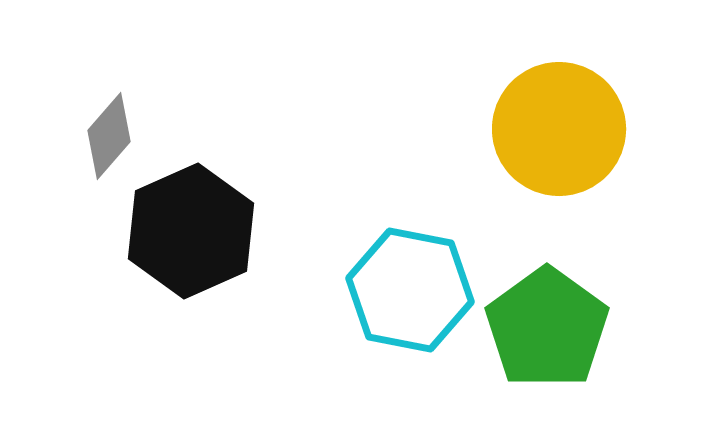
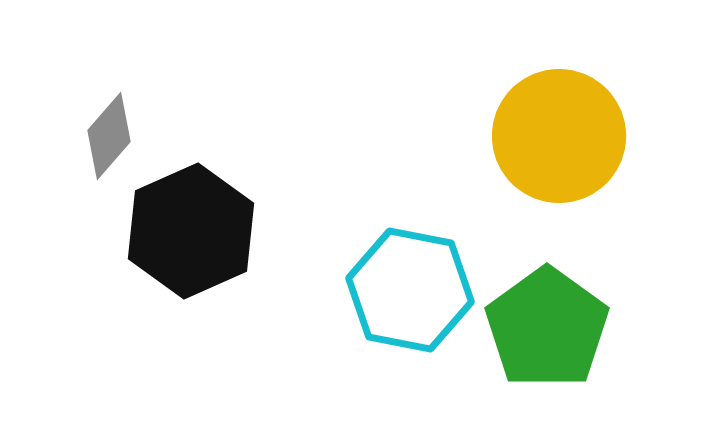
yellow circle: moved 7 px down
